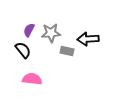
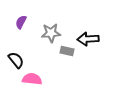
purple semicircle: moved 8 px left, 8 px up
black semicircle: moved 7 px left, 10 px down
